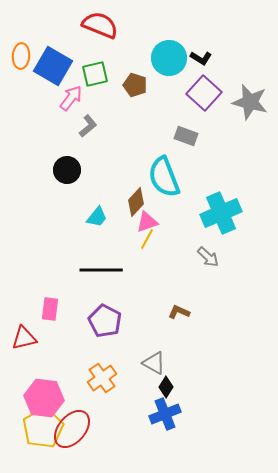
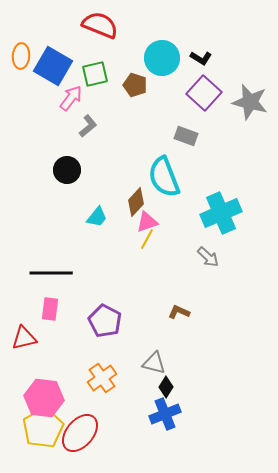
cyan circle: moved 7 px left
black line: moved 50 px left, 3 px down
gray triangle: rotated 15 degrees counterclockwise
red ellipse: moved 8 px right, 4 px down
